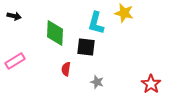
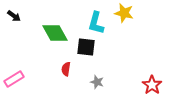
black arrow: rotated 24 degrees clockwise
green diamond: rotated 32 degrees counterclockwise
pink rectangle: moved 1 px left, 18 px down
red star: moved 1 px right, 1 px down
